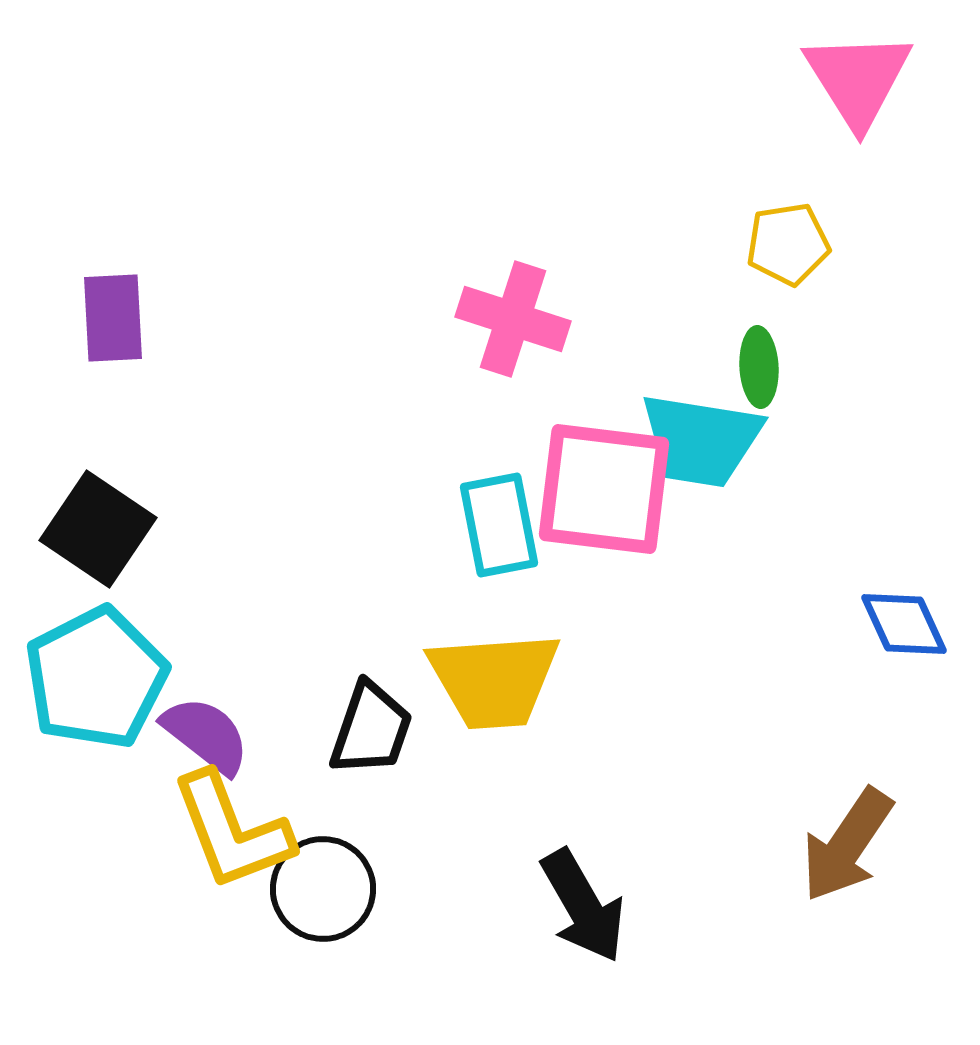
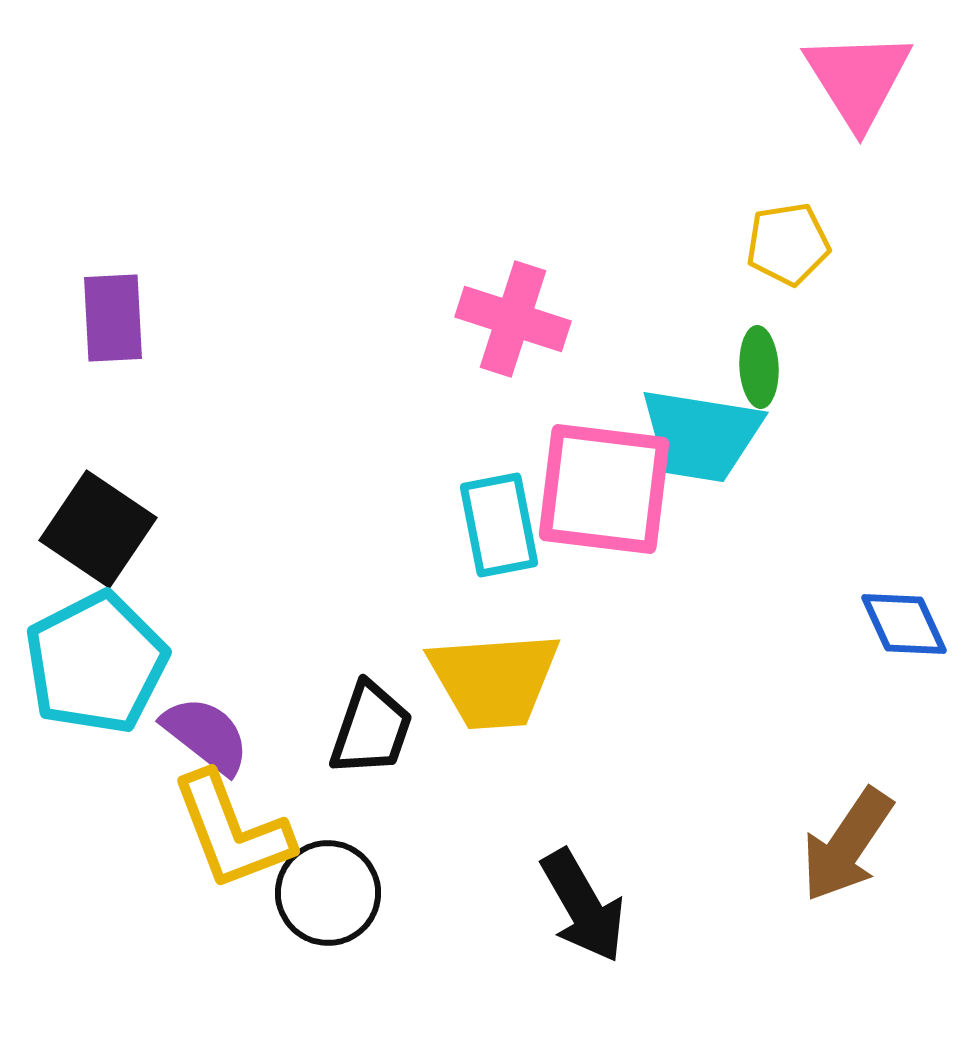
cyan trapezoid: moved 5 px up
cyan pentagon: moved 15 px up
black circle: moved 5 px right, 4 px down
